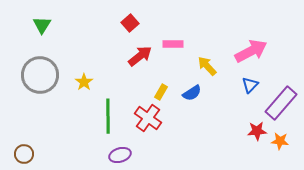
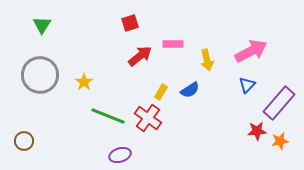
red square: rotated 24 degrees clockwise
yellow arrow: moved 6 px up; rotated 150 degrees counterclockwise
blue triangle: moved 3 px left
blue semicircle: moved 2 px left, 3 px up
purple rectangle: moved 2 px left
green line: rotated 68 degrees counterclockwise
orange star: rotated 18 degrees counterclockwise
brown circle: moved 13 px up
